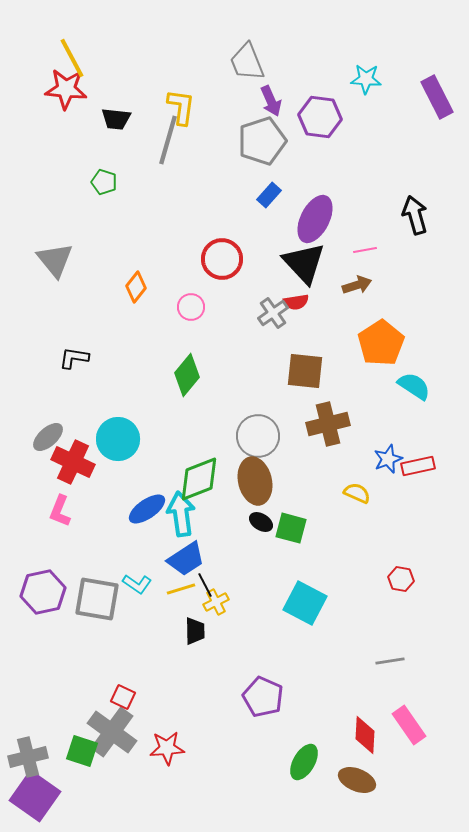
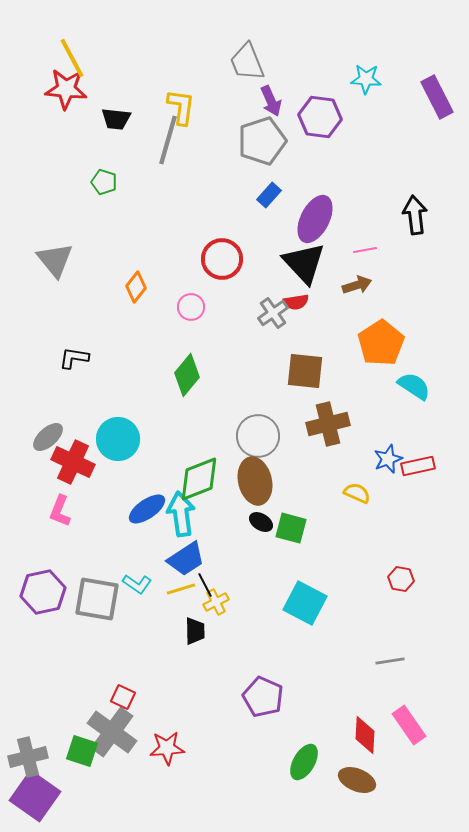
black arrow at (415, 215): rotated 9 degrees clockwise
